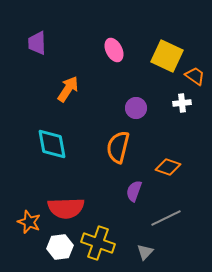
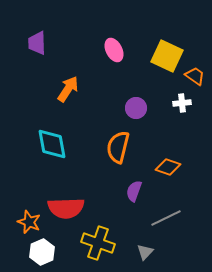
white hexagon: moved 18 px left, 5 px down; rotated 15 degrees counterclockwise
